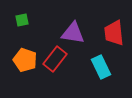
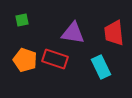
red rectangle: rotated 70 degrees clockwise
